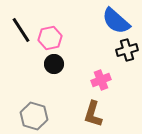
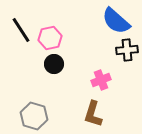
black cross: rotated 10 degrees clockwise
